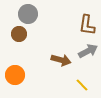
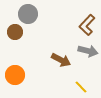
brown L-shape: rotated 35 degrees clockwise
brown circle: moved 4 px left, 2 px up
gray arrow: rotated 42 degrees clockwise
brown arrow: rotated 12 degrees clockwise
yellow line: moved 1 px left, 2 px down
